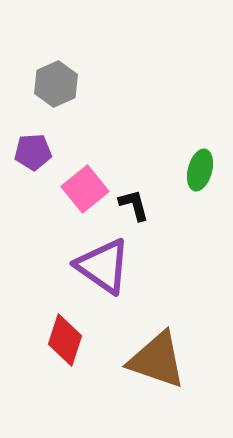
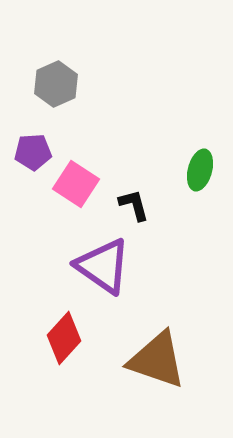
pink square: moved 9 px left, 5 px up; rotated 18 degrees counterclockwise
red diamond: moved 1 px left, 2 px up; rotated 24 degrees clockwise
